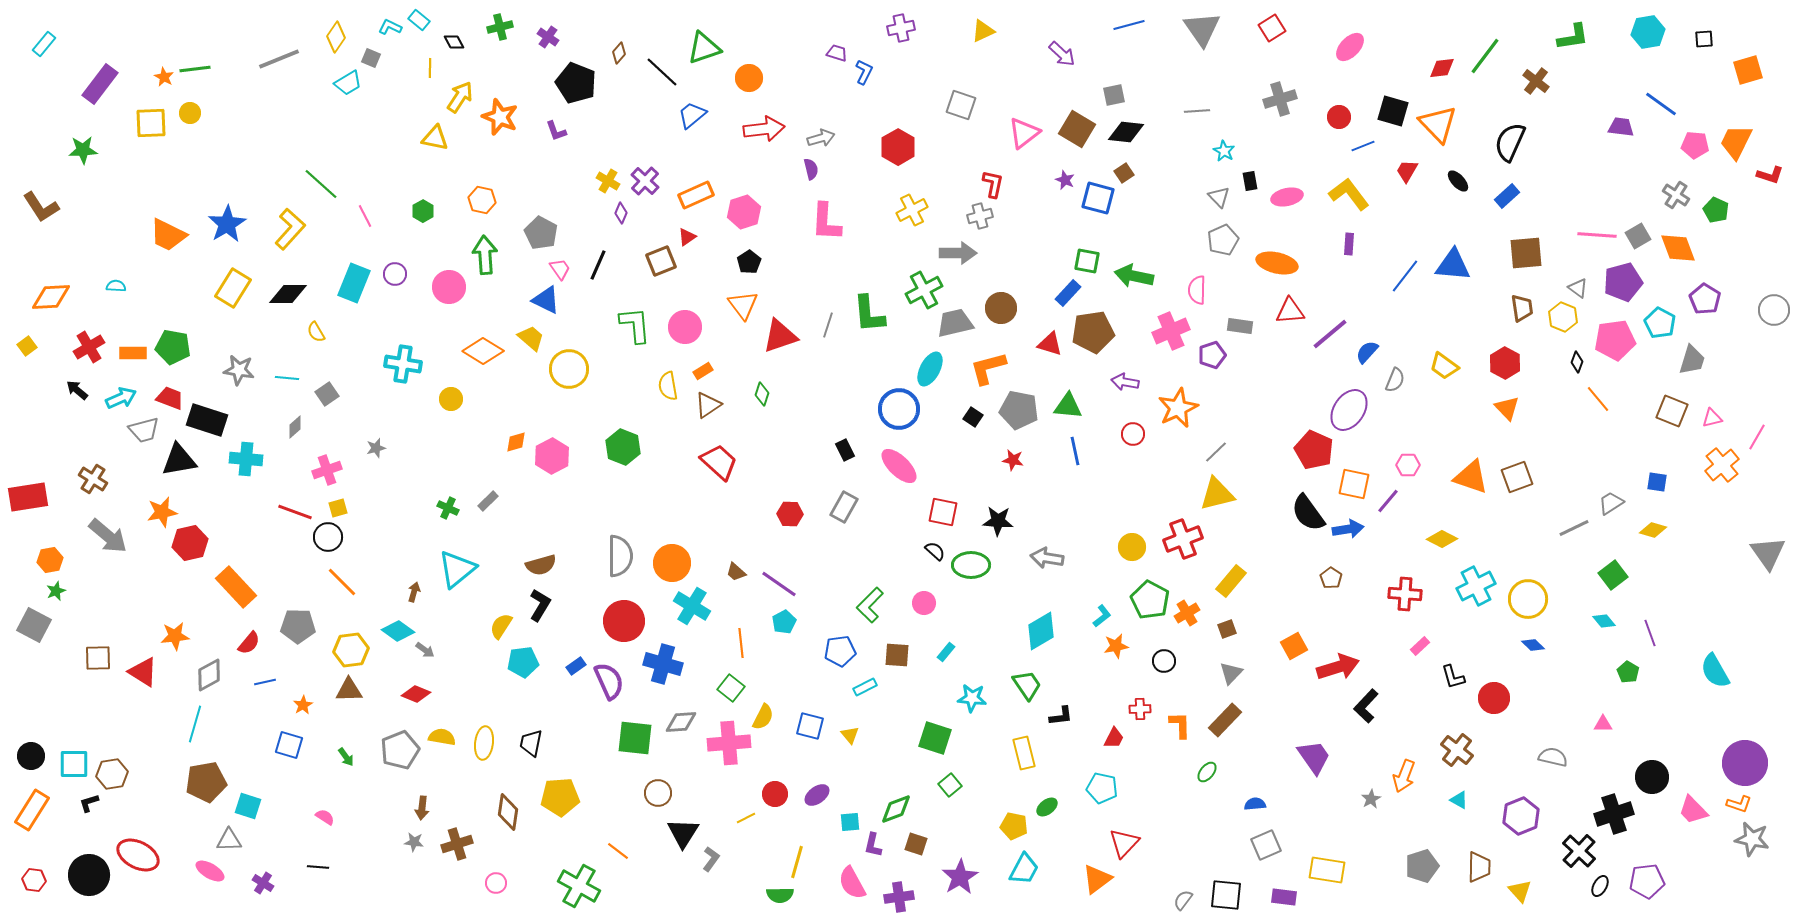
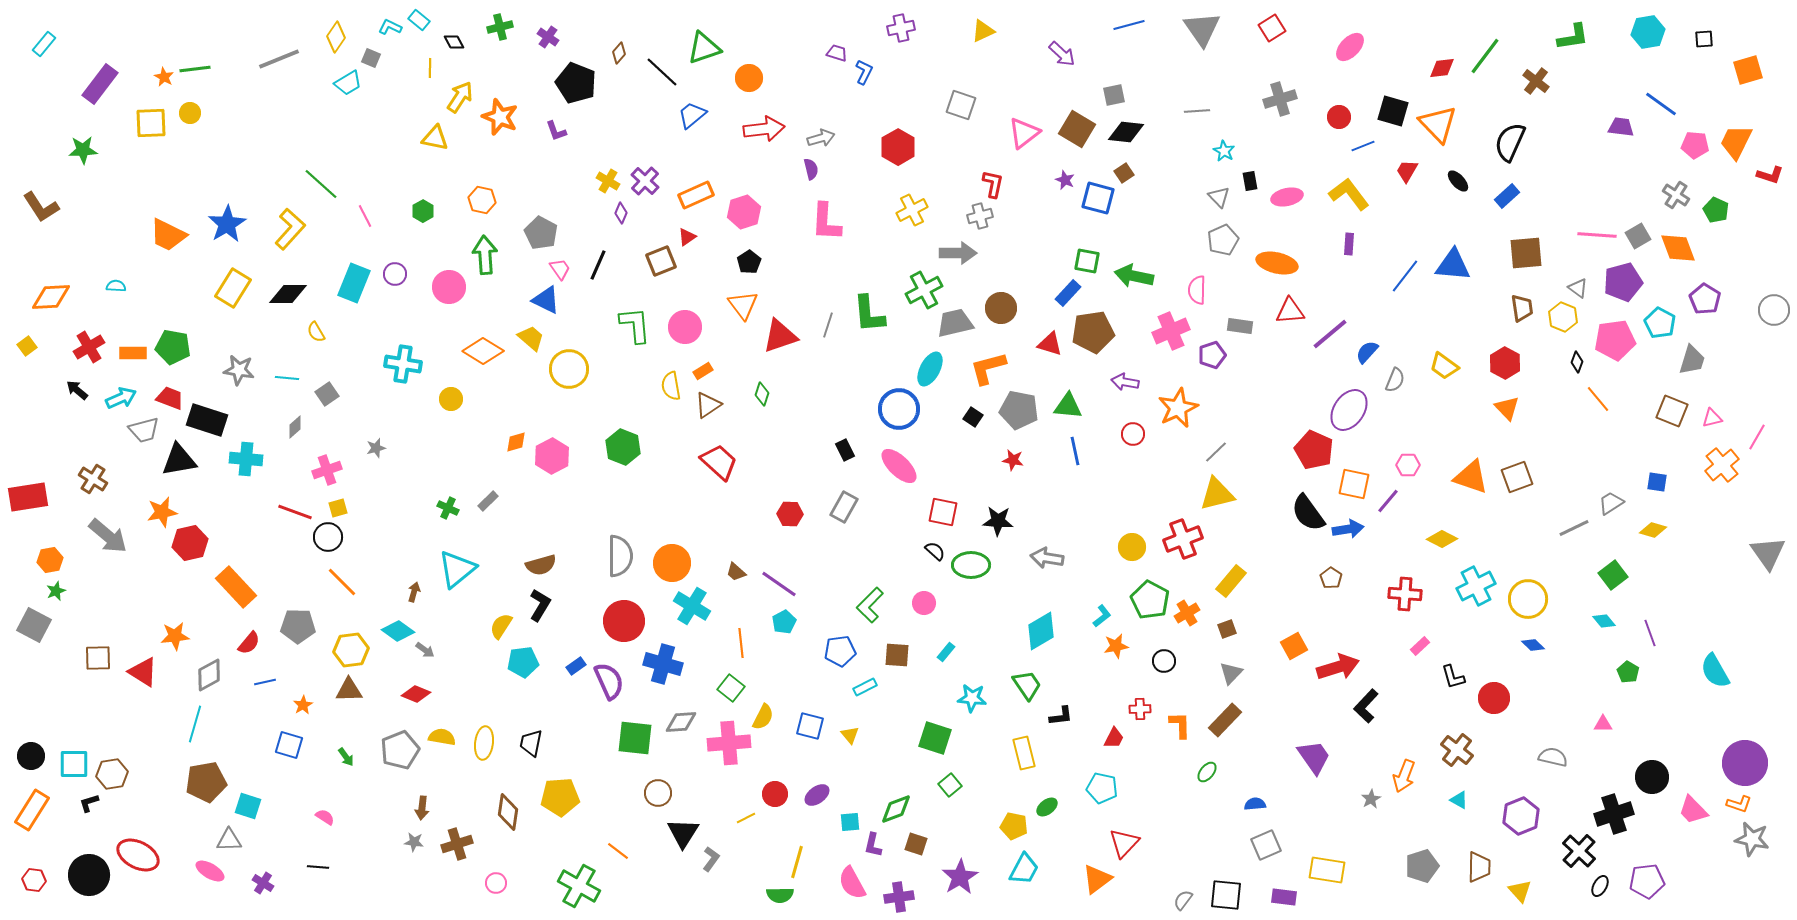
yellow semicircle at (668, 386): moved 3 px right
